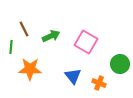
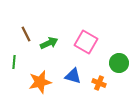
brown line: moved 2 px right, 5 px down
green arrow: moved 2 px left, 7 px down
green line: moved 3 px right, 15 px down
green circle: moved 1 px left, 1 px up
orange star: moved 10 px right, 13 px down; rotated 15 degrees counterclockwise
blue triangle: rotated 36 degrees counterclockwise
